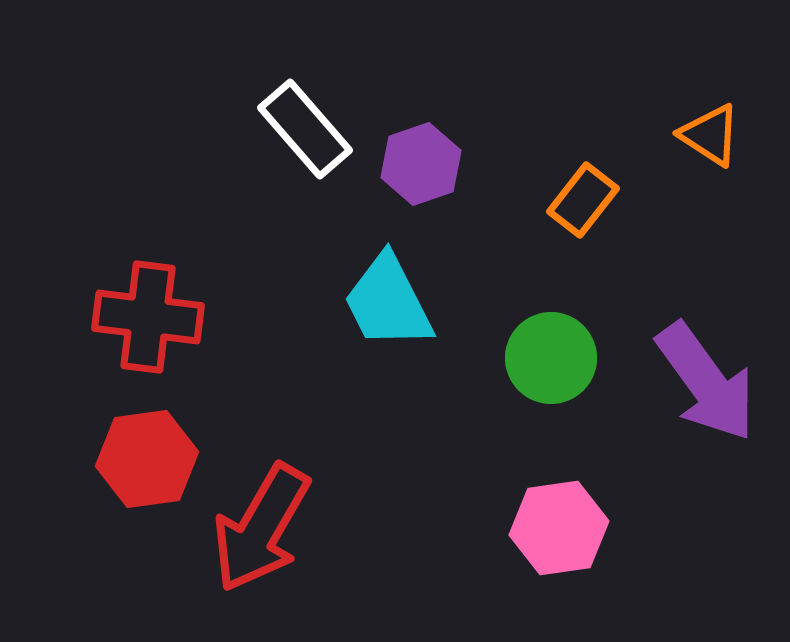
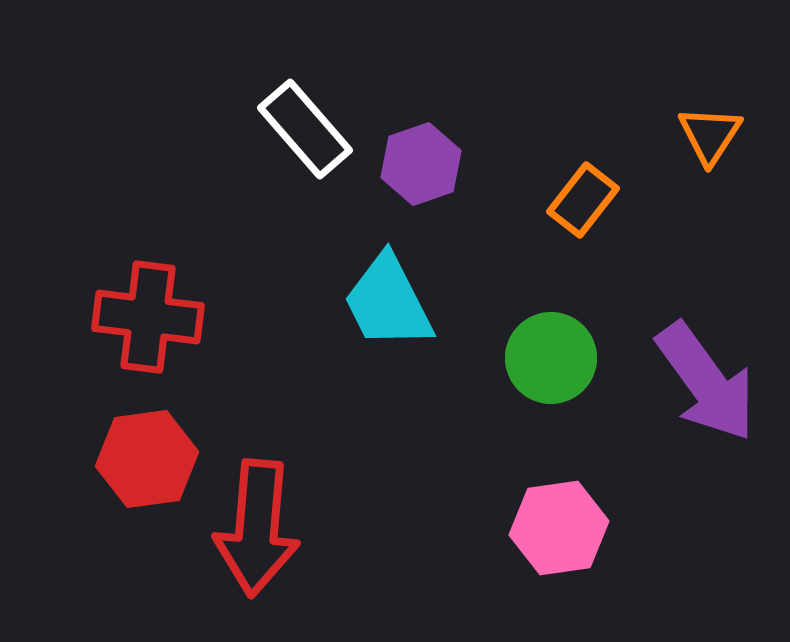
orange triangle: rotated 30 degrees clockwise
red arrow: moved 4 px left; rotated 25 degrees counterclockwise
